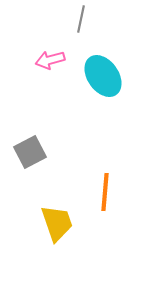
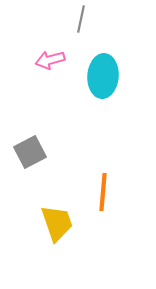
cyan ellipse: rotated 39 degrees clockwise
orange line: moved 2 px left
